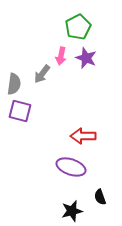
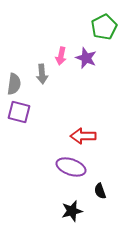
green pentagon: moved 26 px right
gray arrow: rotated 42 degrees counterclockwise
purple square: moved 1 px left, 1 px down
black semicircle: moved 6 px up
